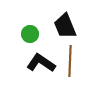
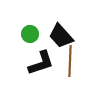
black trapezoid: moved 4 px left, 10 px down; rotated 20 degrees counterclockwise
black L-shape: rotated 128 degrees clockwise
